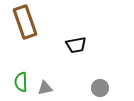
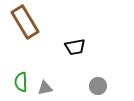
brown rectangle: rotated 12 degrees counterclockwise
black trapezoid: moved 1 px left, 2 px down
gray circle: moved 2 px left, 2 px up
